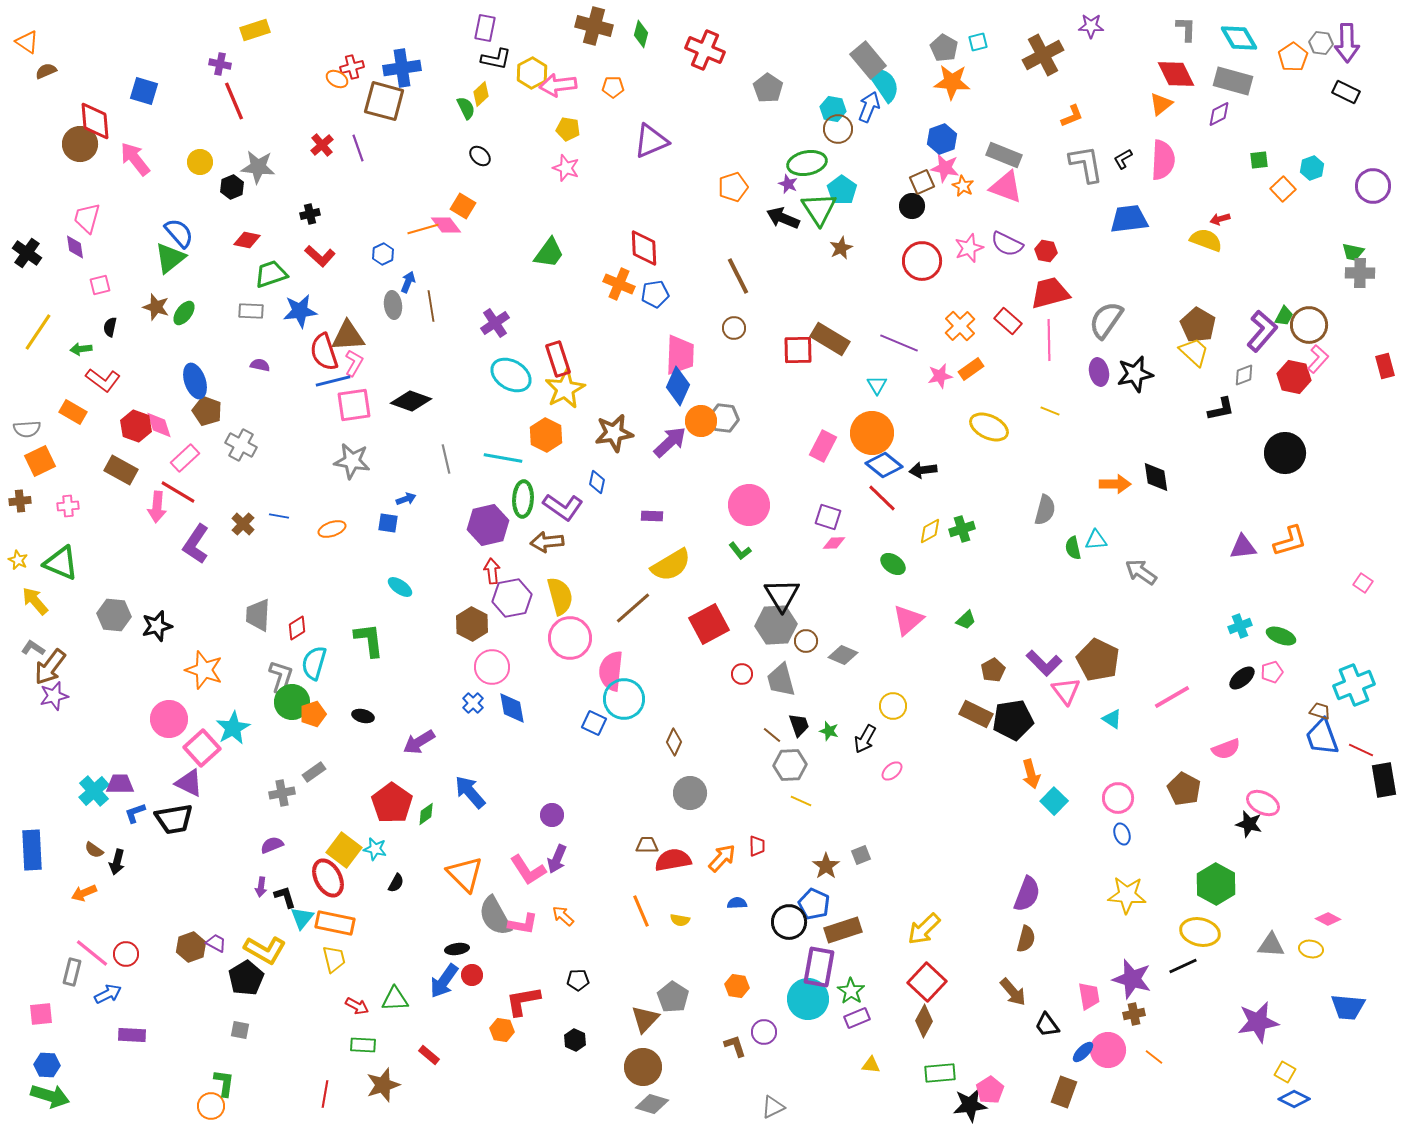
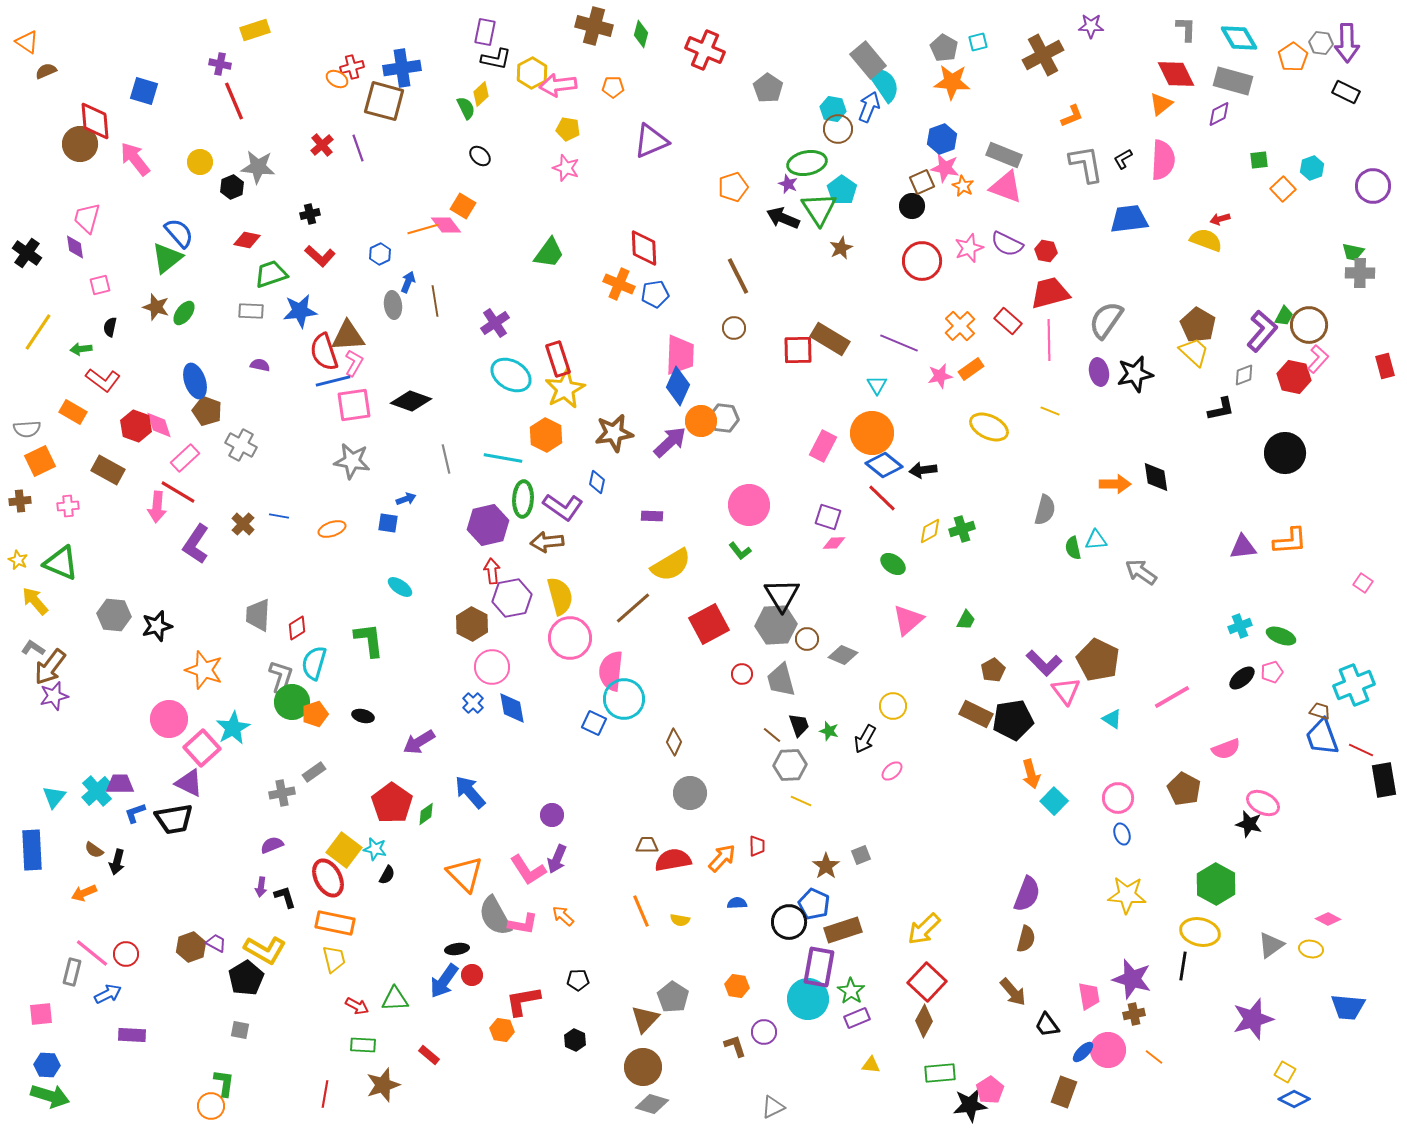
purple rectangle at (485, 28): moved 4 px down
blue hexagon at (383, 254): moved 3 px left
green triangle at (170, 258): moved 3 px left
brown line at (431, 306): moved 4 px right, 5 px up
brown rectangle at (121, 470): moved 13 px left
orange L-shape at (1290, 541): rotated 12 degrees clockwise
green trapezoid at (966, 620): rotated 20 degrees counterclockwise
brown circle at (806, 641): moved 1 px right, 2 px up
orange pentagon at (313, 714): moved 2 px right
cyan cross at (94, 791): moved 3 px right
black semicircle at (396, 883): moved 9 px left, 8 px up
cyan triangle at (302, 918): moved 248 px left, 121 px up
gray triangle at (1271, 945): rotated 40 degrees counterclockwise
black line at (1183, 966): rotated 56 degrees counterclockwise
purple star at (1258, 1022): moved 5 px left, 3 px up; rotated 6 degrees counterclockwise
